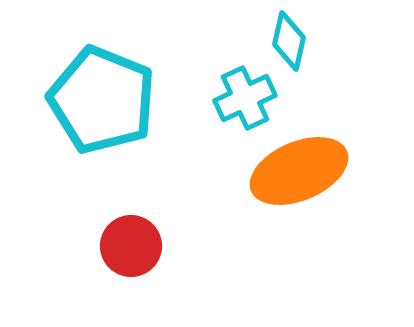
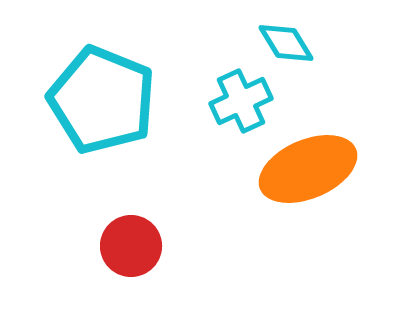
cyan diamond: moved 3 px left, 2 px down; rotated 44 degrees counterclockwise
cyan cross: moved 4 px left, 3 px down
orange ellipse: moved 9 px right, 2 px up
